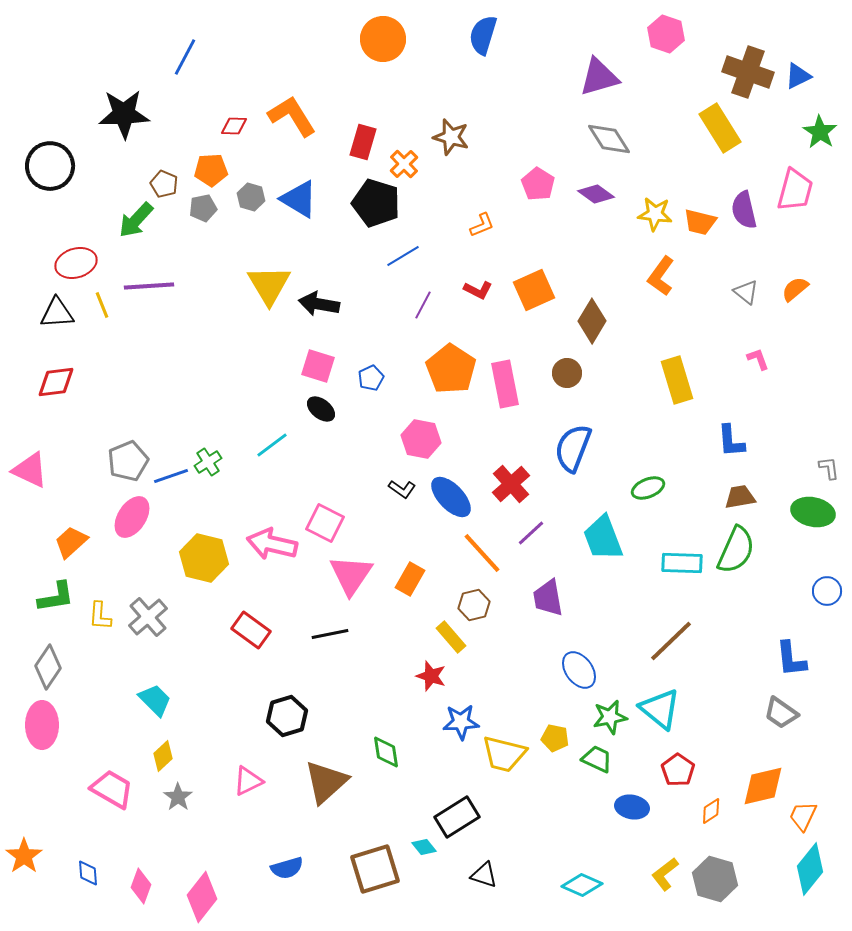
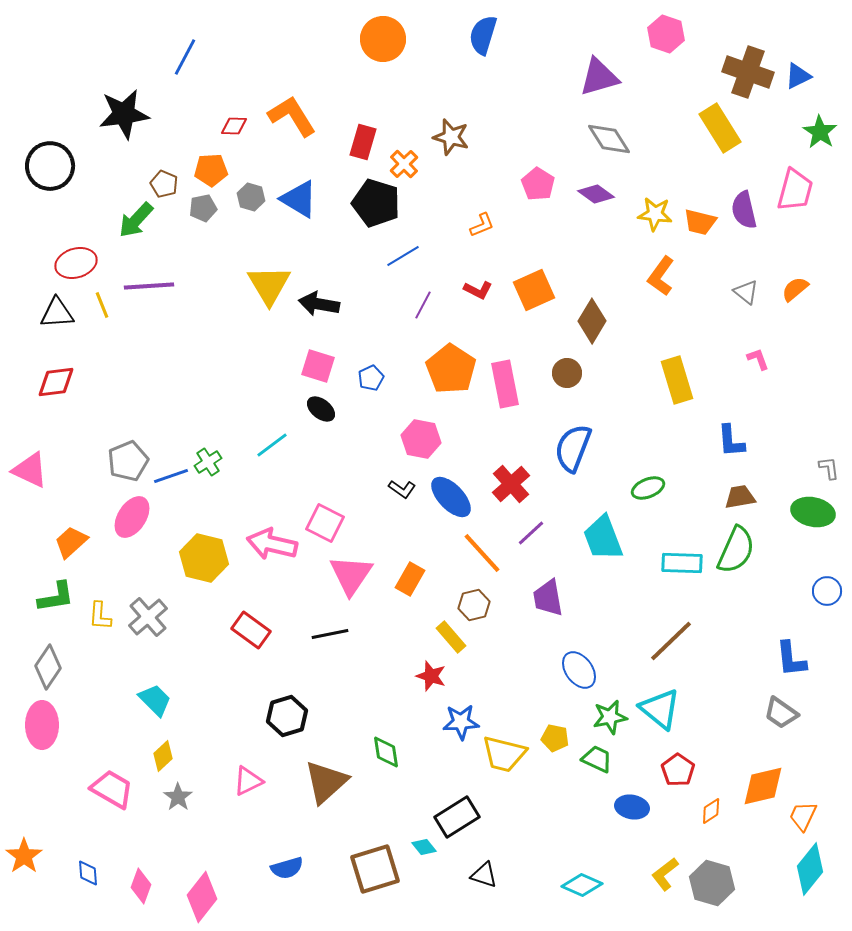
black star at (124, 114): rotated 6 degrees counterclockwise
gray hexagon at (715, 879): moved 3 px left, 4 px down
